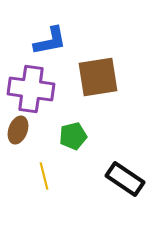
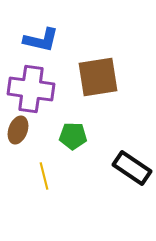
blue L-shape: moved 9 px left, 1 px up; rotated 24 degrees clockwise
green pentagon: rotated 16 degrees clockwise
black rectangle: moved 7 px right, 11 px up
